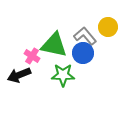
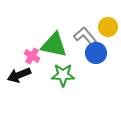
blue circle: moved 13 px right
